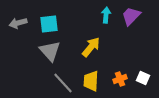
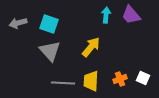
purple trapezoid: moved 1 px up; rotated 85 degrees counterclockwise
cyan square: rotated 24 degrees clockwise
gray line: rotated 45 degrees counterclockwise
